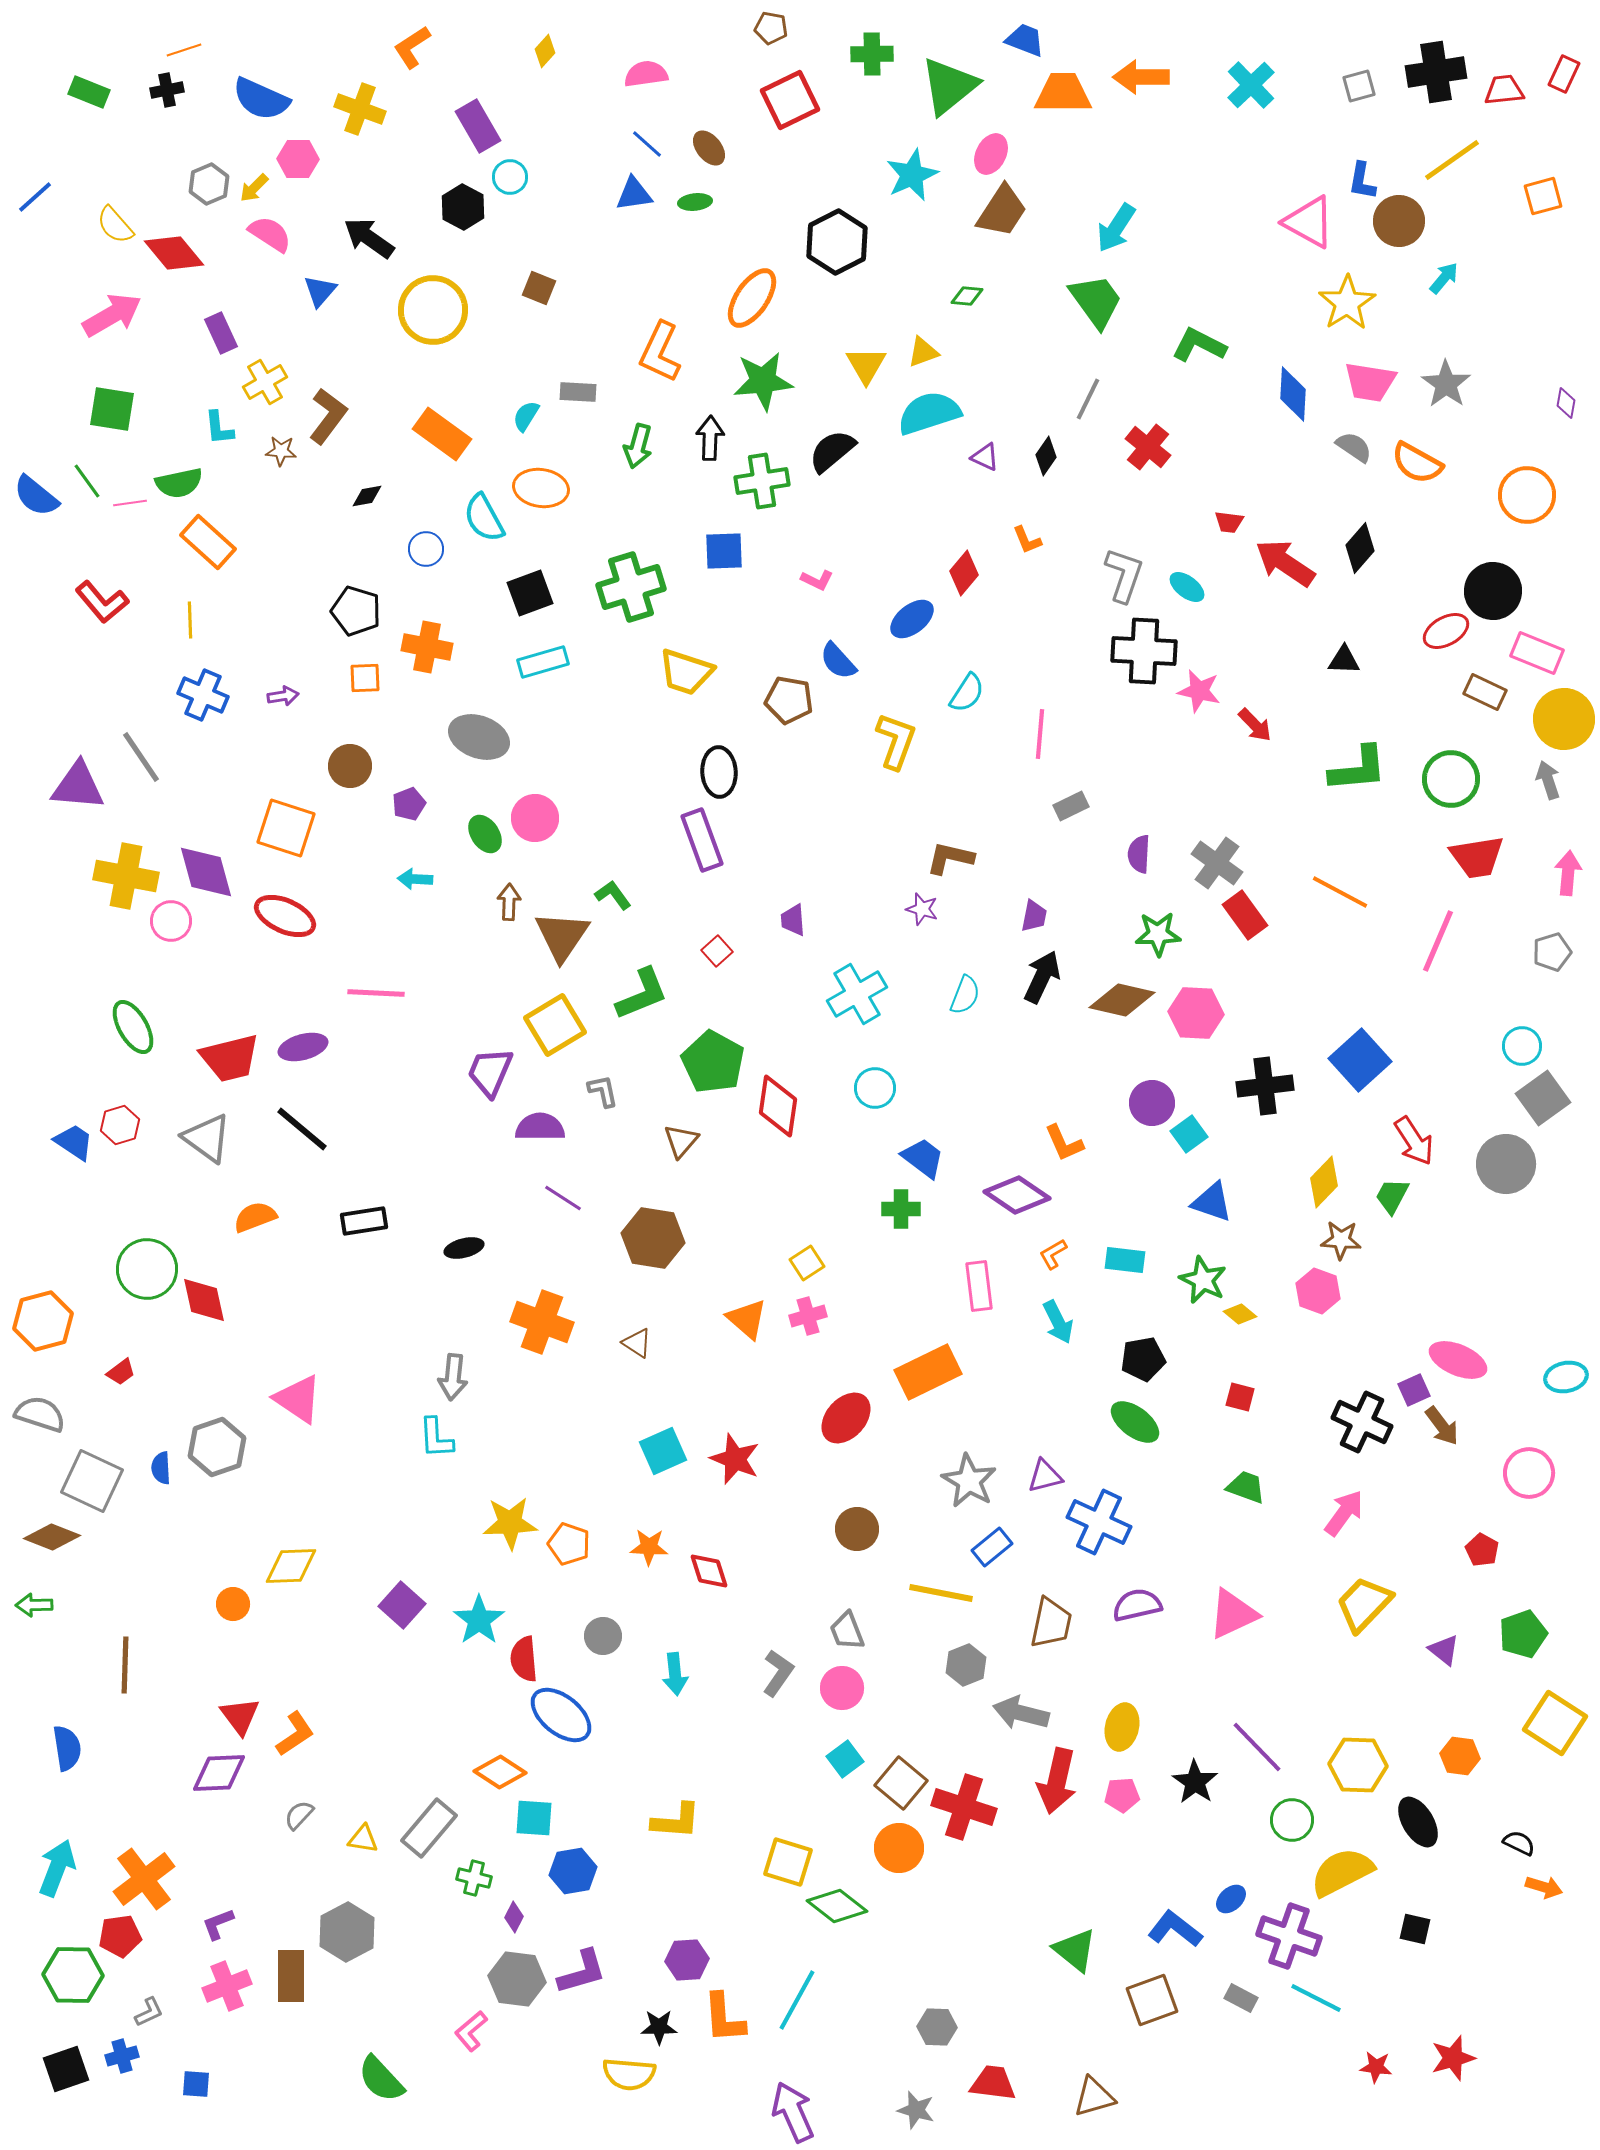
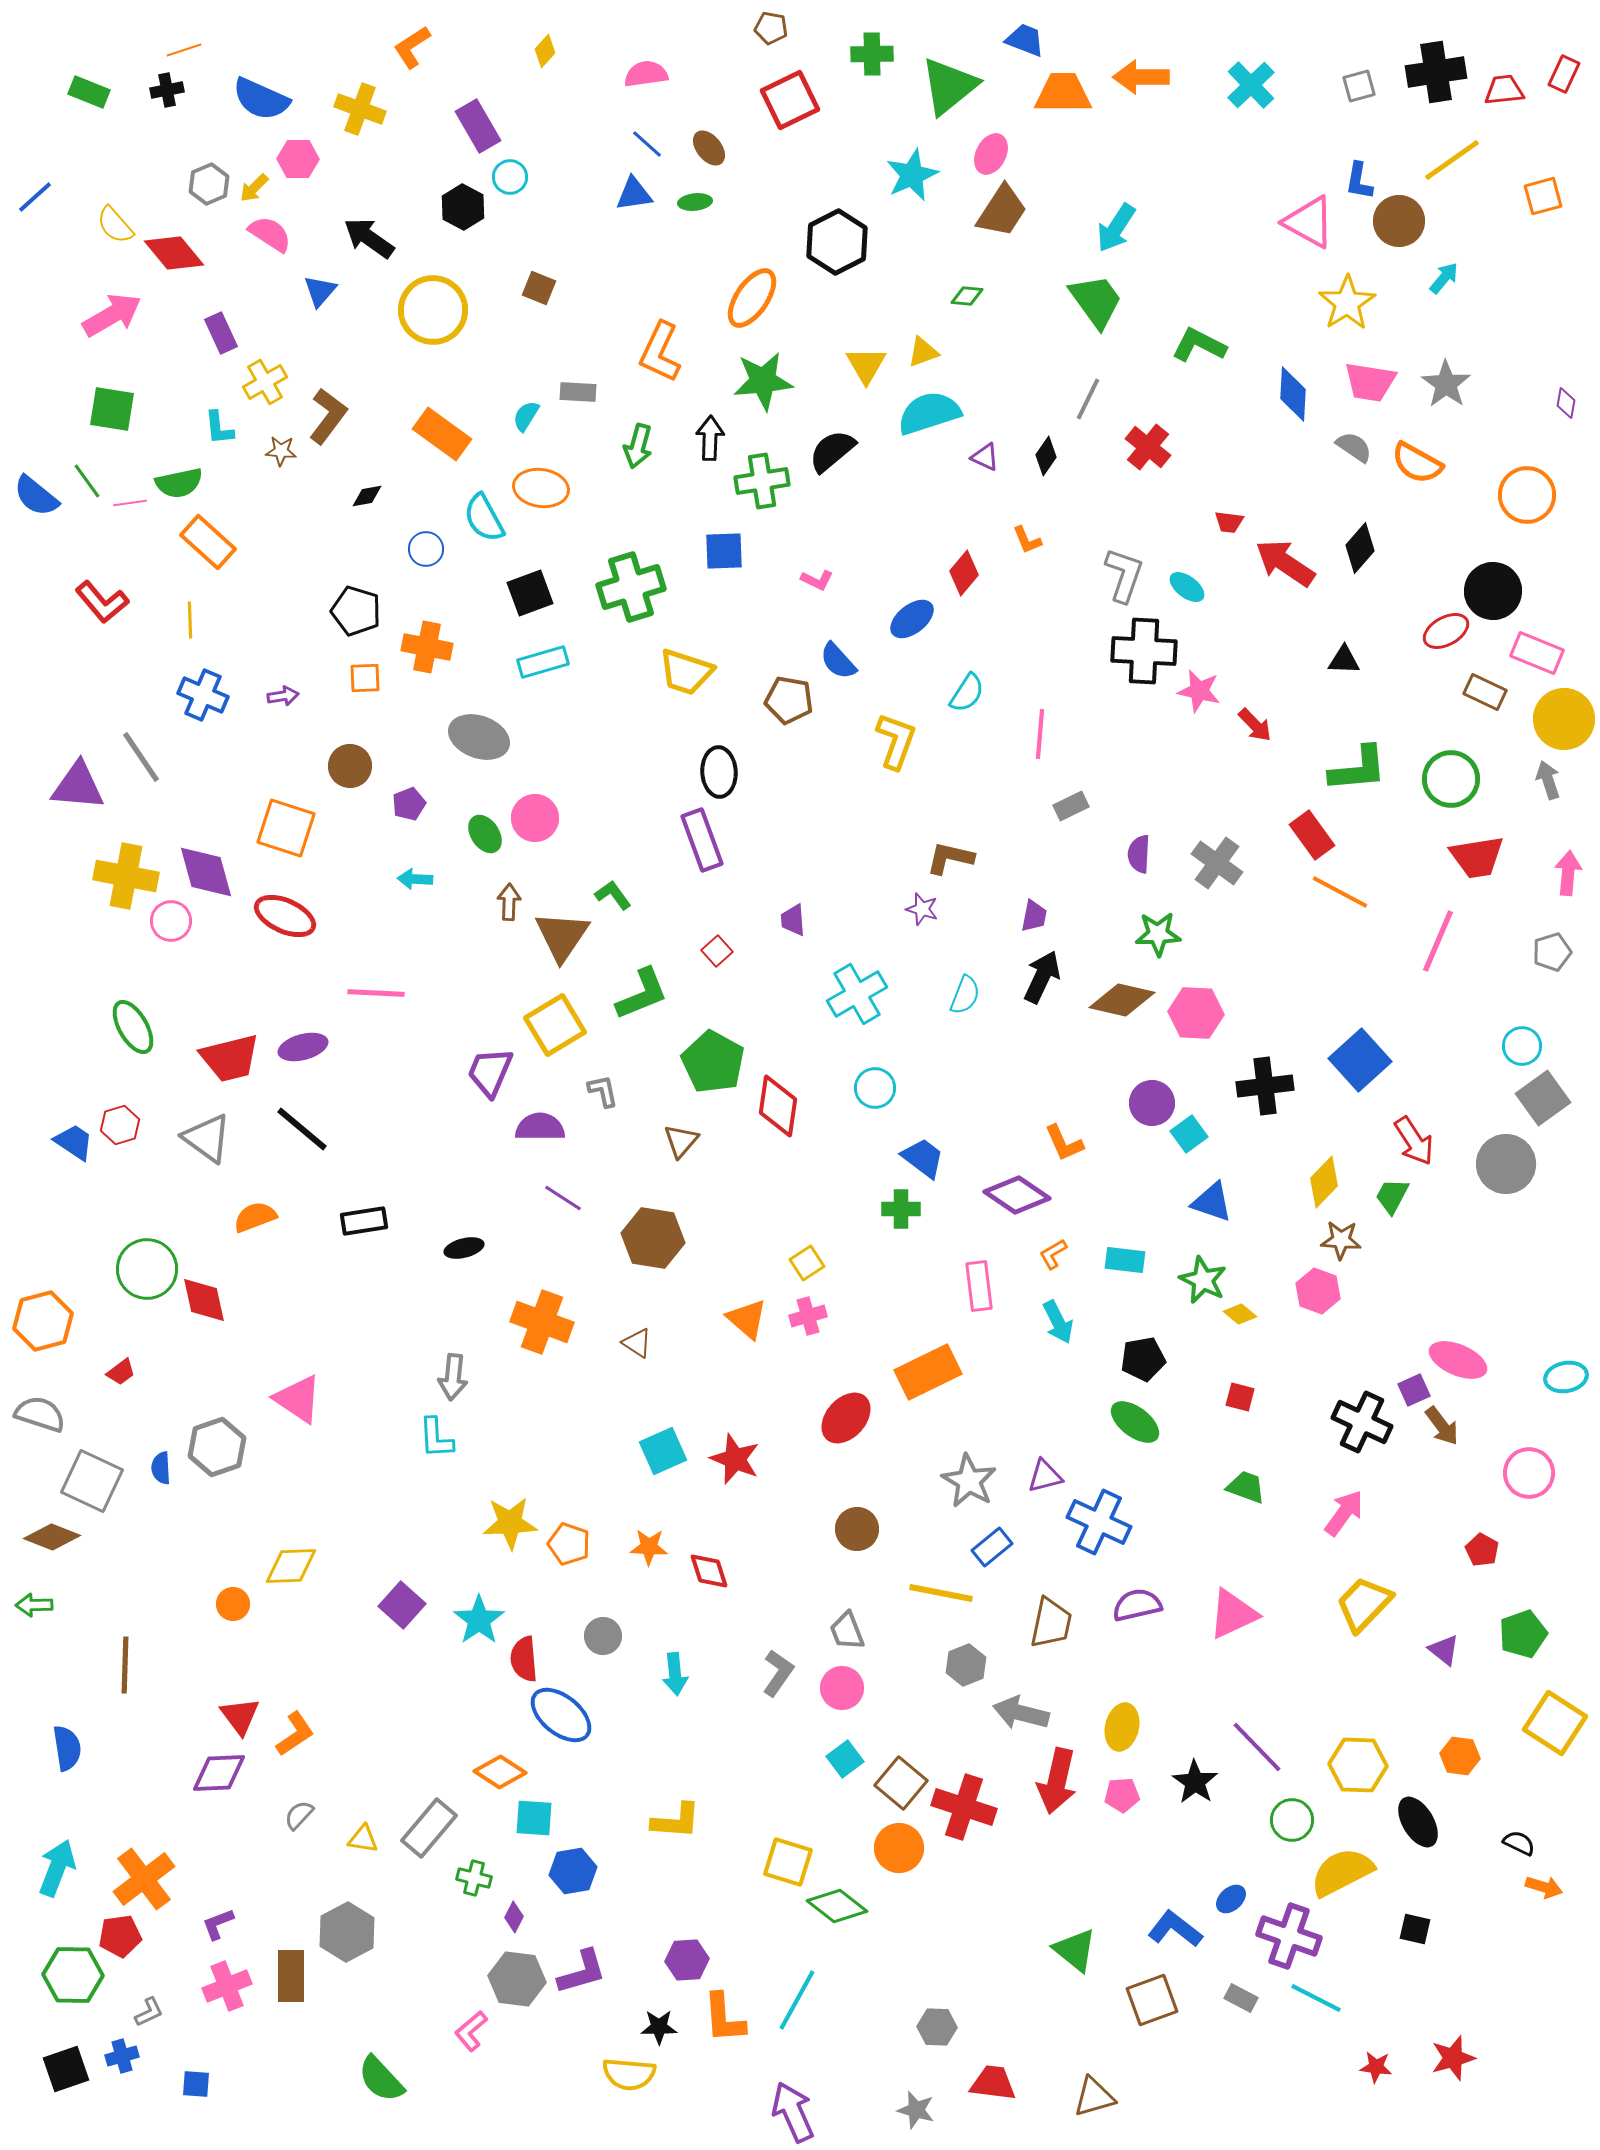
blue L-shape at (1362, 181): moved 3 px left
red rectangle at (1245, 915): moved 67 px right, 80 px up
